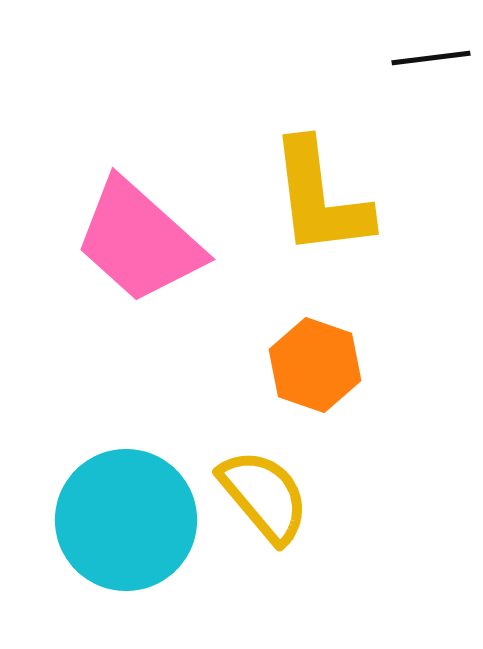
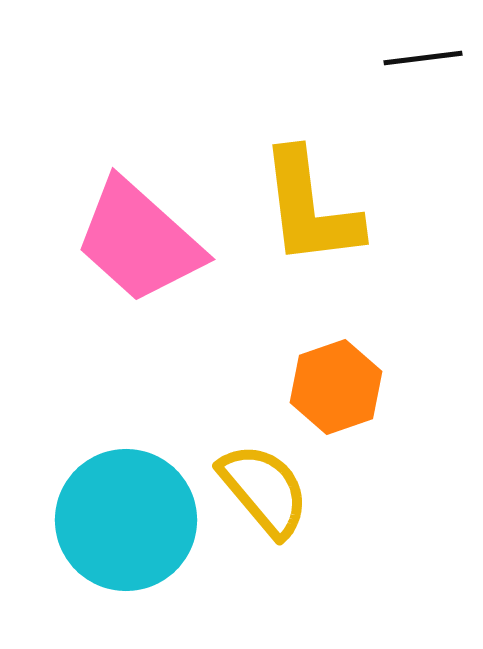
black line: moved 8 px left
yellow L-shape: moved 10 px left, 10 px down
orange hexagon: moved 21 px right, 22 px down; rotated 22 degrees clockwise
yellow semicircle: moved 6 px up
